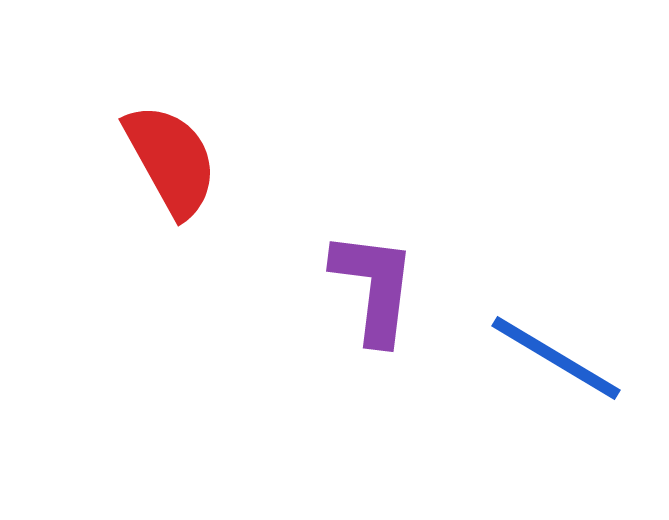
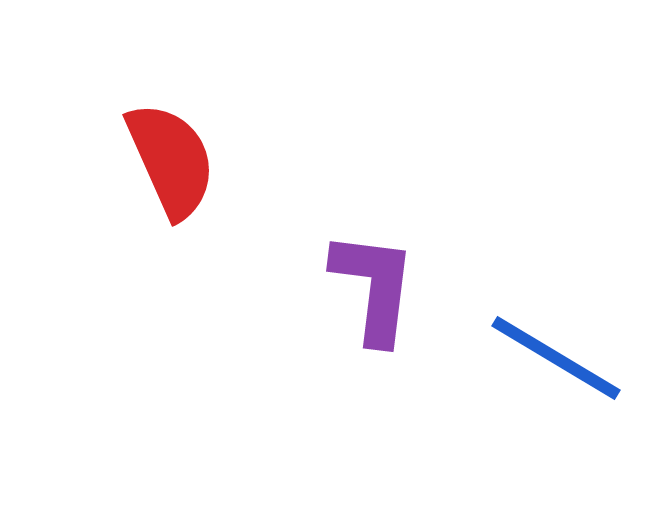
red semicircle: rotated 5 degrees clockwise
